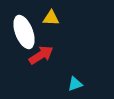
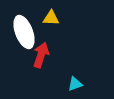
red arrow: rotated 40 degrees counterclockwise
